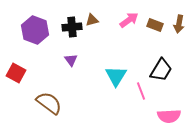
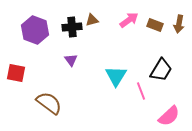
red square: rotated 18 degrees counterclockwise
pink semicircle: rotated 40 degrees counterclockwise
